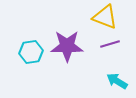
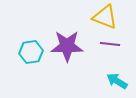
purple line: rotated 24 degrees clockwise
